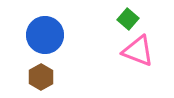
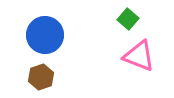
pink triangle: moved 1 px right, 5 px down
brown hexagon: rotated 10 degrees clockwise
